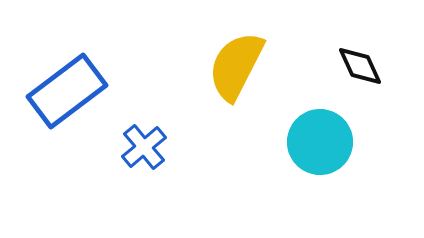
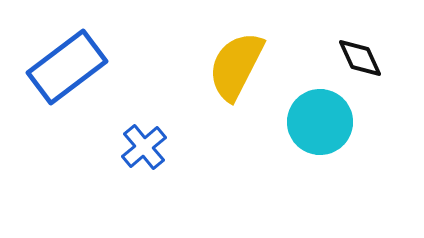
black diamond: moved 8 px up
blue rectangle: moved 24 px up
cyan circle: moved 20 px up
